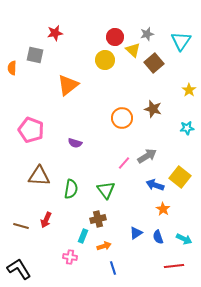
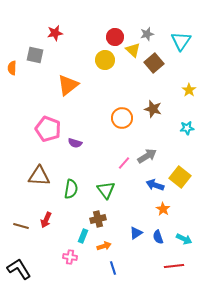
pink pentagon: moved 17 px right, 1 px up
